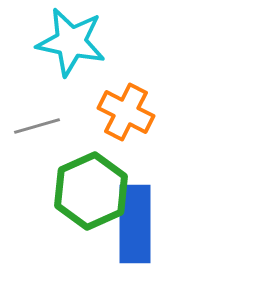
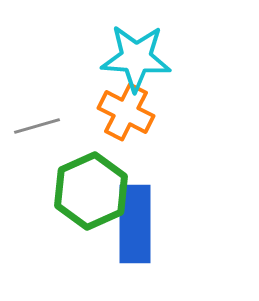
cyan star: moved 65 px right, 16 px down; rotated 8 degrees counterclockwise
